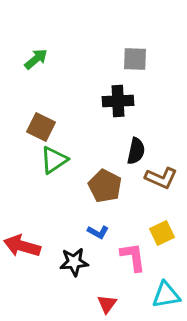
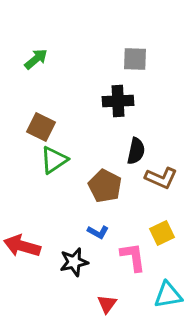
black star: rotated 8 degrees counterclockwise
cyan triangle: moved 2 px right
